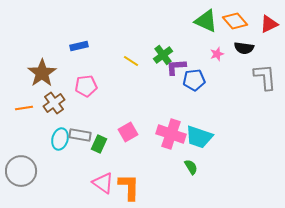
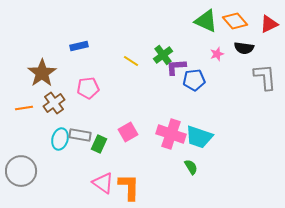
pink pentagon: moved 2 px right, 2 px down
